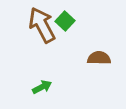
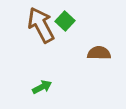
brown arrow: moved 1 px left
brown semicircle: moved 5 px up
